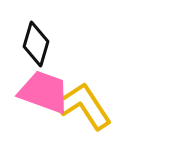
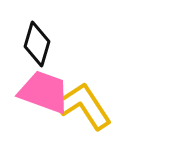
black diamond: moved 1 px right
